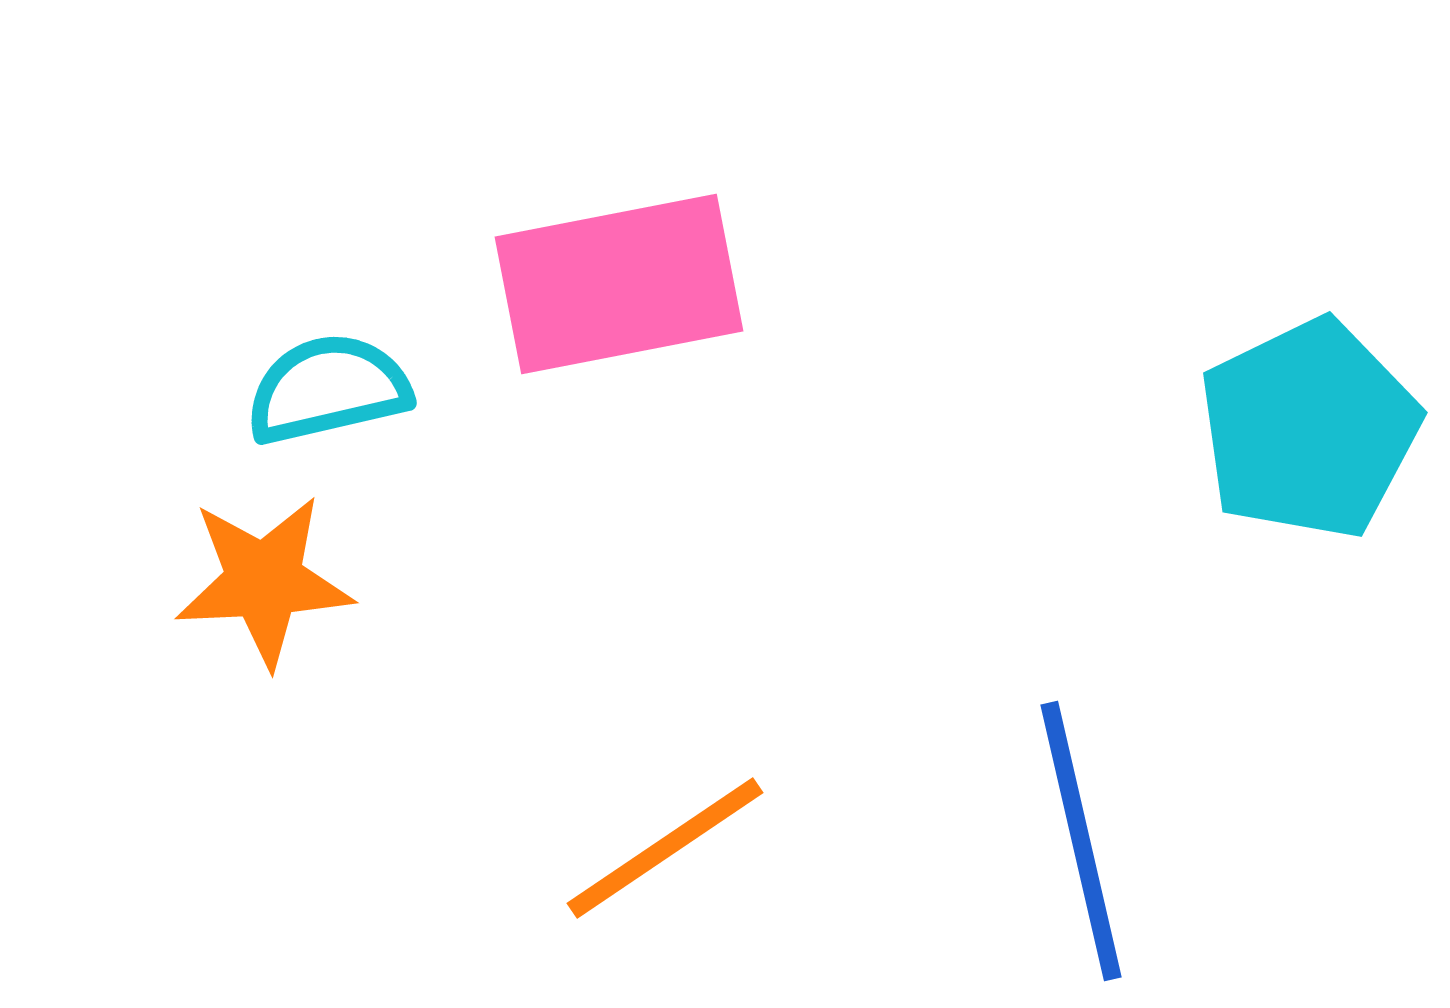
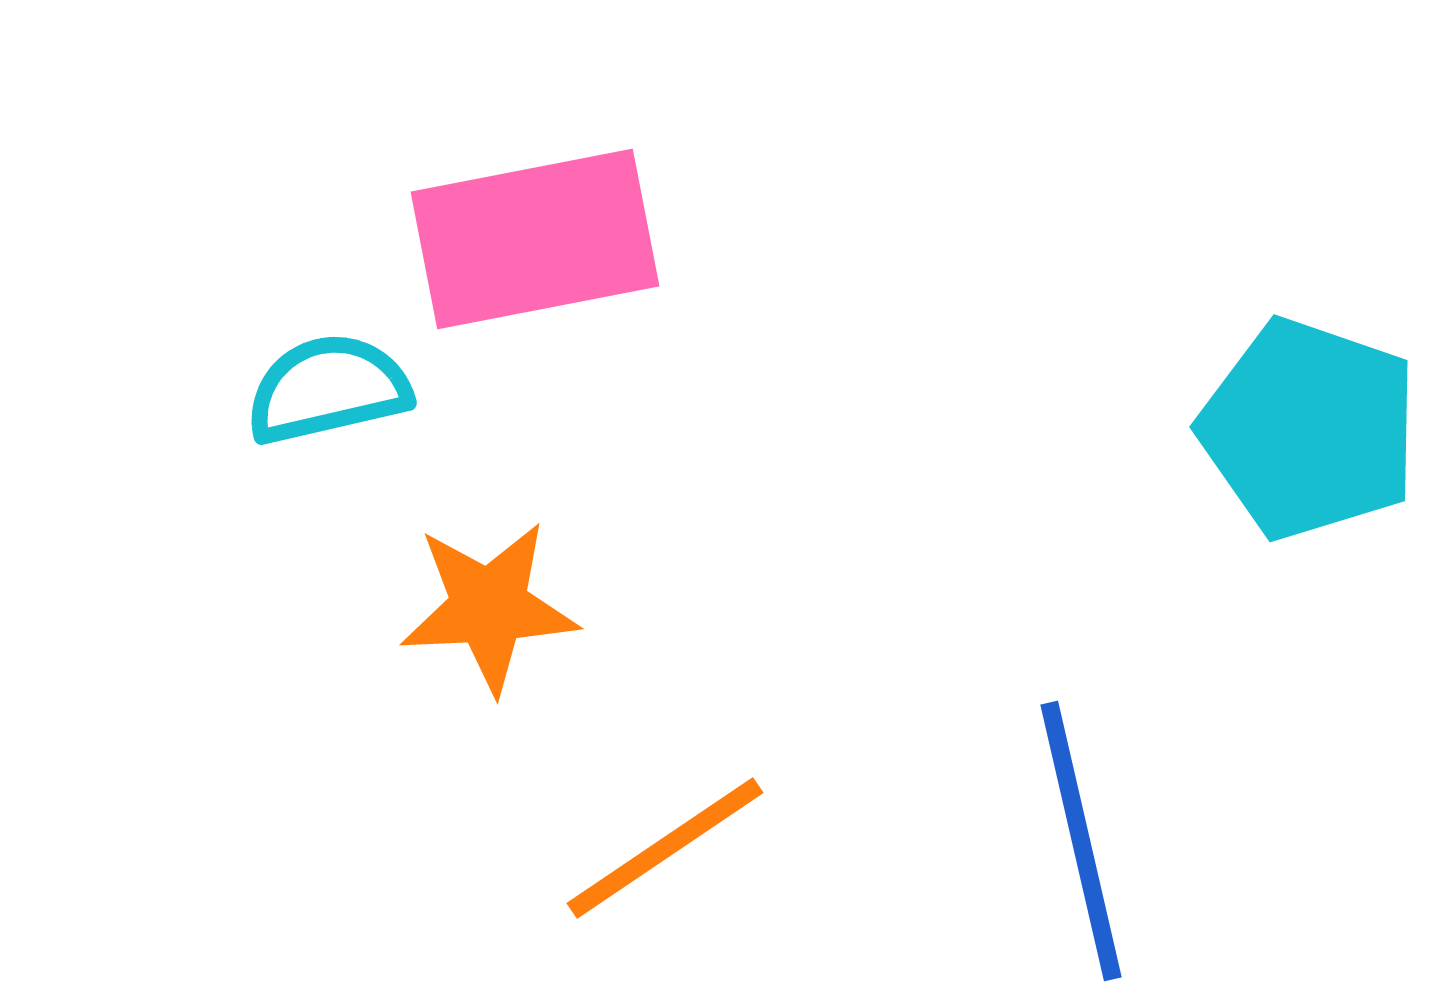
pink rectangle: moved 84 px left, 45 px up
cyan pentagon: rotated 27 degrees counterclockwise
orange star: moved 225 px right, 26 px down
